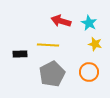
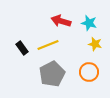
cyan star: rotated 14 degrees counterclockwise
yellow line: rotated 25 degrees counterclockwise
black rectangle: moved 2 px right, 6 px up; rotated 56 degrees clockwise
